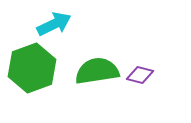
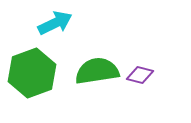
cyan arrow: moved 1 px right, 1 px up
green hexagon: moved 5 px down
